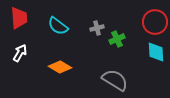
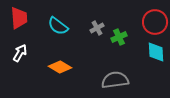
gray cross: rotated 16 degrees counterclockwise
green cross: moved 2 px right, 2 px up
gray semicircle: rotated 40 degrees counterclockwise
